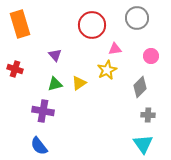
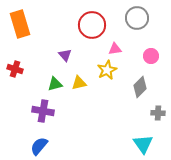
purple triangle: moved 10 px right
yellow triangle: rotated 21 degrees clockwise
gray cross: moved 10 px right, 2 px up
blue semicircle: rotated 78 degrees clockwise
